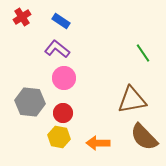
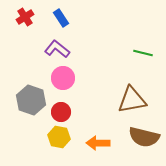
red cross: moved 3 px right
blue rectangle: moved 3 px up; rotated 24 degrees clockwise
green line: rotated 42 degrees counterclockwise
pink circle: moved 1 px left
gray hexagon: moved 1 px right, 2 px up; rotated 12 degrees clockwise
red circle: moved 2 px left, 1 px up
brown semicircle: rotated 32 degrees counterclockwise
